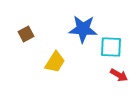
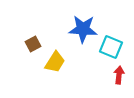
brown square: moved 7 px right, 10 px down
cyan square: rotated 20 degrees clockwise
red arrow: rotated 114 degrees counterclockwise
